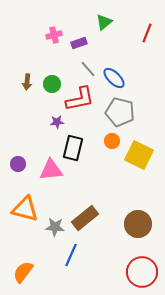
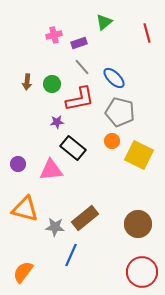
red line: rotated 36 degrees counterclockwise
gray line: moved 6 px left, 2 px up
black rectangle: rotated 65 degrees counterclockwise
